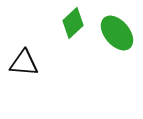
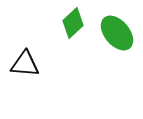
black triangle: moved 1 px right, 1 px down
